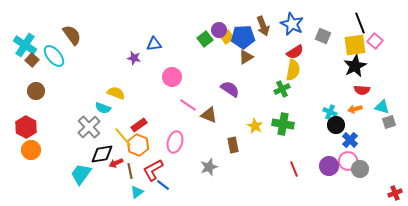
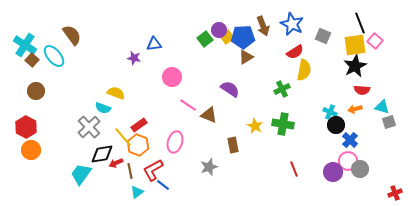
yellow semicircle at (293, 70): moved 11 px right
purple circle at (329, 166): moved 4 px right, 6 px down
